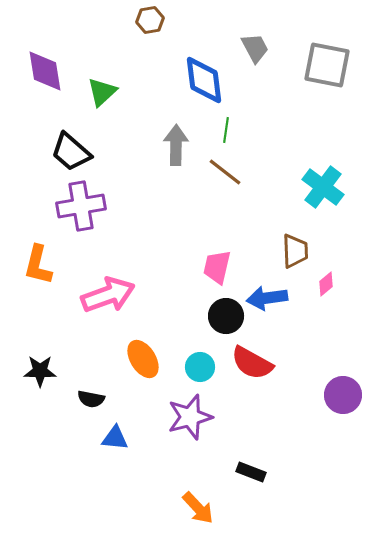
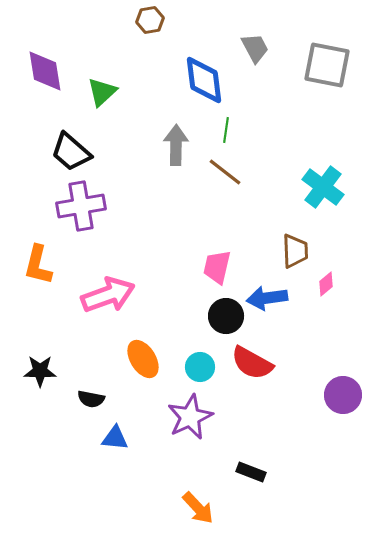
purple star: rotated 9 degrees counterclockwise
